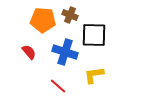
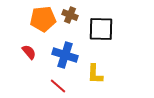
orange pentagon: moved 1 px up; rotated 10 degrees counterclockwise
black square: moved 7 px right, 6 px up
blue cross: moved 3 px down
yellow L-shape: moved 1 px right, 1 px up; rotated 80 degrees counterclockwise
